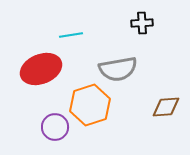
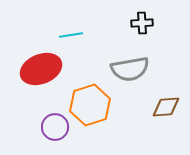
gray semicircle: moved 12 px right
